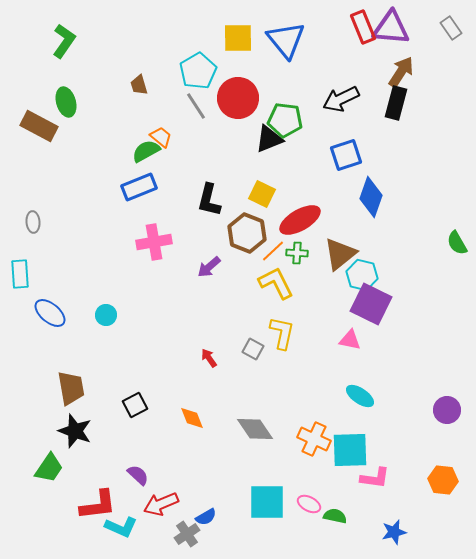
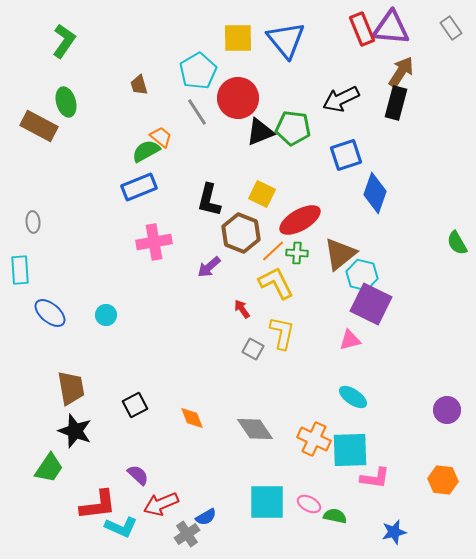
red rectangle at (363, 27): moved 1 px left, 2 px down
gray line at (196, 106): moved 1 px right, 6 px down
green pentagon at (285, 120): moved 8 px right, 8 px down
black triangle at (269, 139): moved 9 px left, 7 px up
blue diamond at (371, 197): moved 4 px right, 4 px up
brown hexagon at (247, 233): moved 6 px left
cyan rectangle at (20, 274): moved 4 px up
pink triangle at (350, 340): rotated 25 degrees counterclockwise
red arrow at (209, 358): moved 33 px right, 49 px up
cyan ellipse at (360, 396): moved 7 px left, 1 px down
